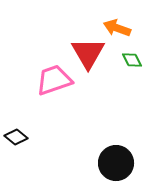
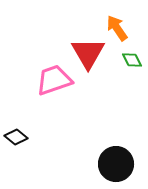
orange arrow: rotated 36 degrees clockwise
black circle: moved 1 px down
